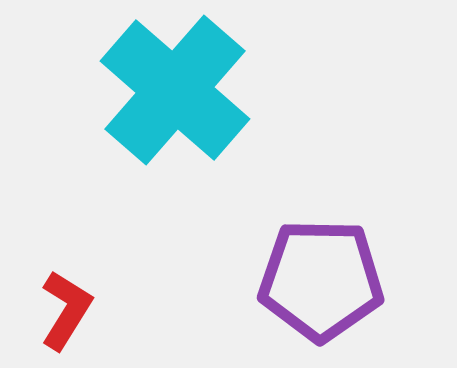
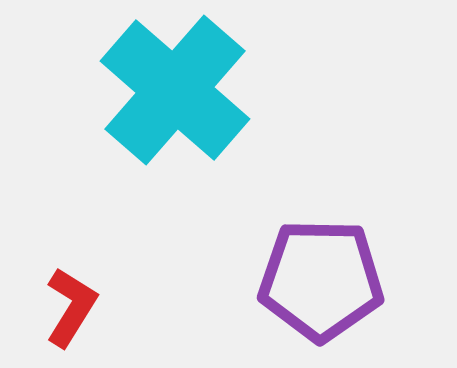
red L-shape: moved 5 px right, 3 px up
